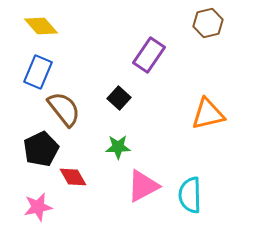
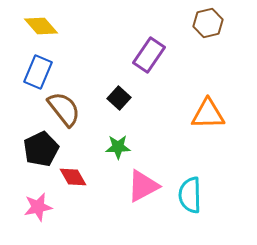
orange triangle: rotated 12 degrees clockwise
